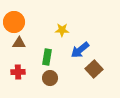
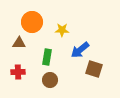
orange circle: moved 18 px right
brown square: rotated 30 degrees counterclockwise
brown circle: moved 2 px down
